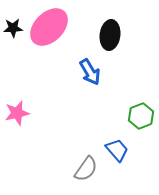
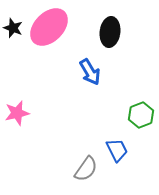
black star: rotated 24 degrees clockwise
black ellipse: moved 3 px up
green hexagon: moved 1 px up
blue trapezoid: rotated 15 degrees clockwise
